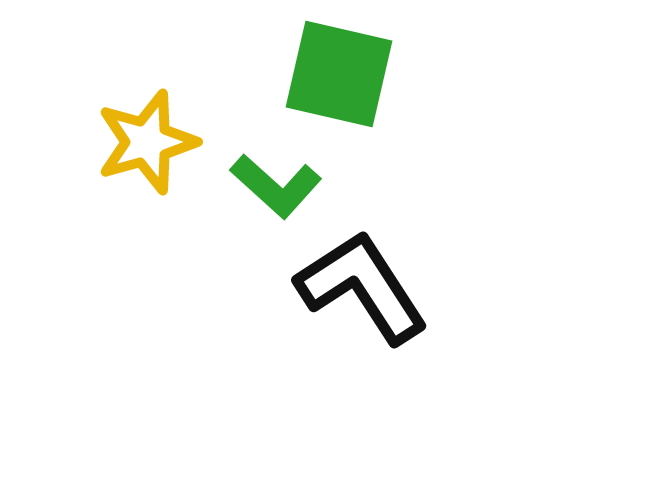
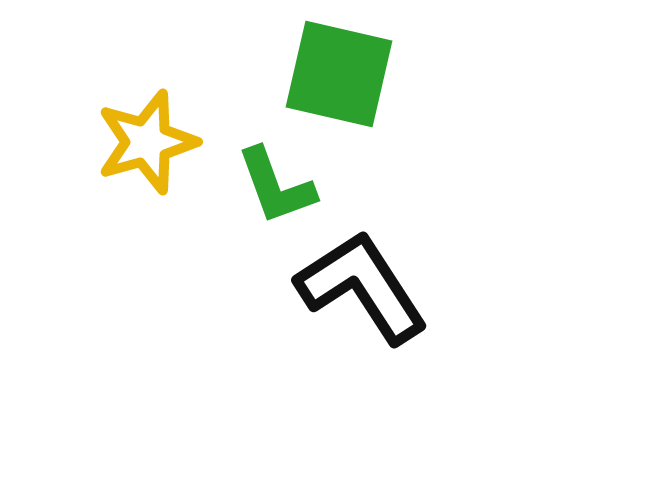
green L-shape: rotated 28 degrees clockwise
